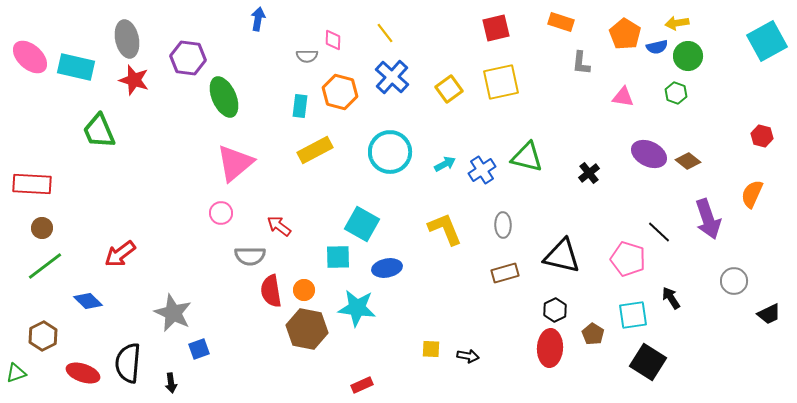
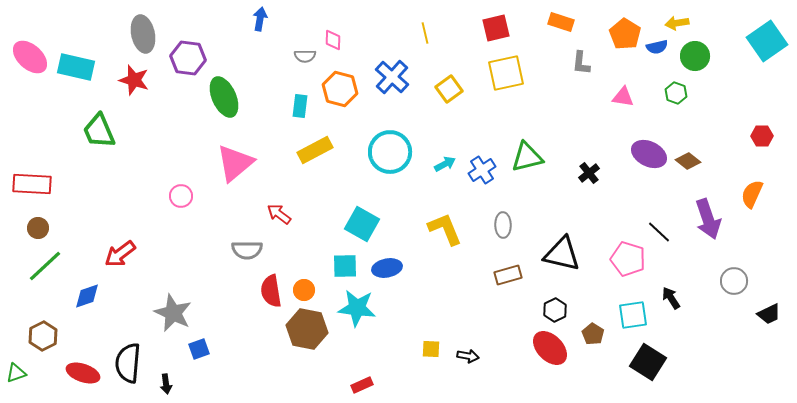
blue arrow at (258, 19): moved 2 px right
yellow line at (385, 33): moved 40 px right; rotated 25 degrees clockwise
gray ellipse at (127, 39): moved 16 px right, 5 px up
cyan square at (767, 41): rotated 6 degrees counterclockwise
gray semicircle at (307, 56): moved 2 px left
green circle at (688, 56): moved 7 px right
yellow square at (501, 82): moved 5 px right, 9 px up
orange hexagon at (340, 92): moved 3 px up
red hexagon at (762, 136): rotated 15 degrees counterclockwise
green triangle at (527, 157): rotated 28 degrees counterclockwise
pink circle at (221, 213): moved 40 px left, 17 px up
red arrow at (279, 226): moved 12 px up
brown circle at (42, 228): moved 4 px left
gray semicircle at (250, 256): moved 3 px left, 6 px up
black triangle at (562, 256): moved 2 px up
cyan square at (338, 257): moved 7 px right, 9 px down
green line at (45, 266): rotated 6 degrees counterclockwise
brown rectangle at (505, 273): moved 3 px right, 2 px down
blue diamond at (88, 301): moved 1 px left, 5 px up; rotated 64 degrees counterclockwise
red ellipse at (550, 348): rotated 48 degrees counterclockwise
black arrow at (171, 383): moved 5 px left, 1 px down
